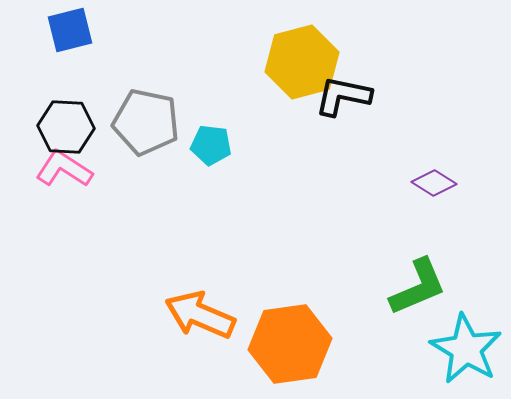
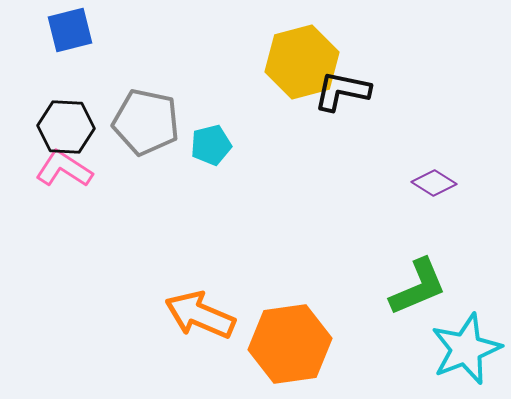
black L-shape: moved 1 px left, 5 px up
cyan pentagon: rotated 21 degrees counterclockwise
cyan star: rotated 20 degrees clockwise
